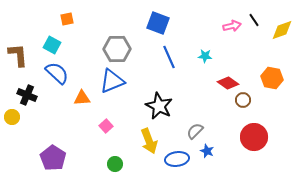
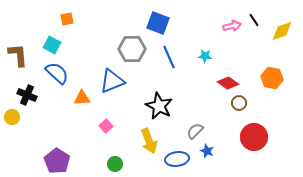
yellow diamond: moved 1 px down
gray hexagon: moved 15 px right
brown circle: moved 4 px left, 3 px down
purple pentagon: moved 4 px right, 3 px down
